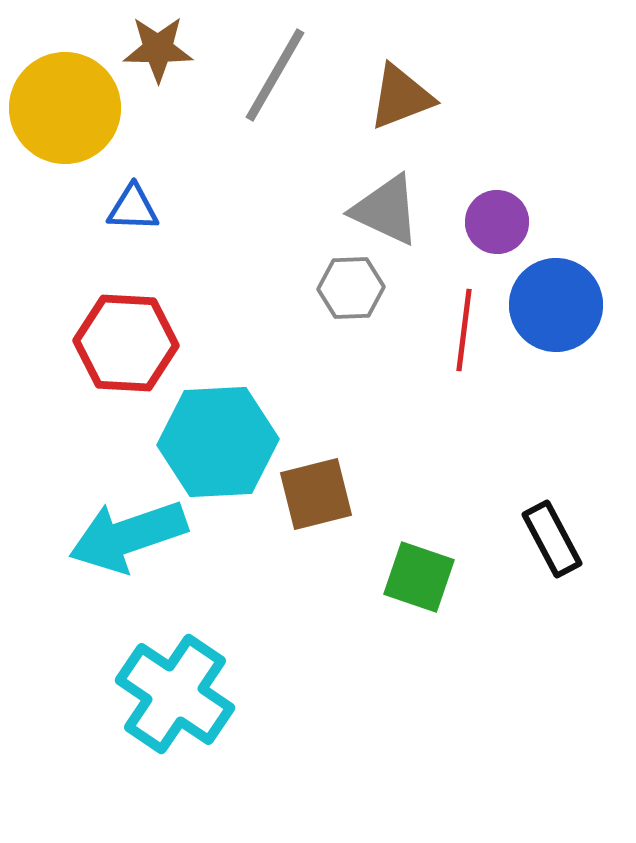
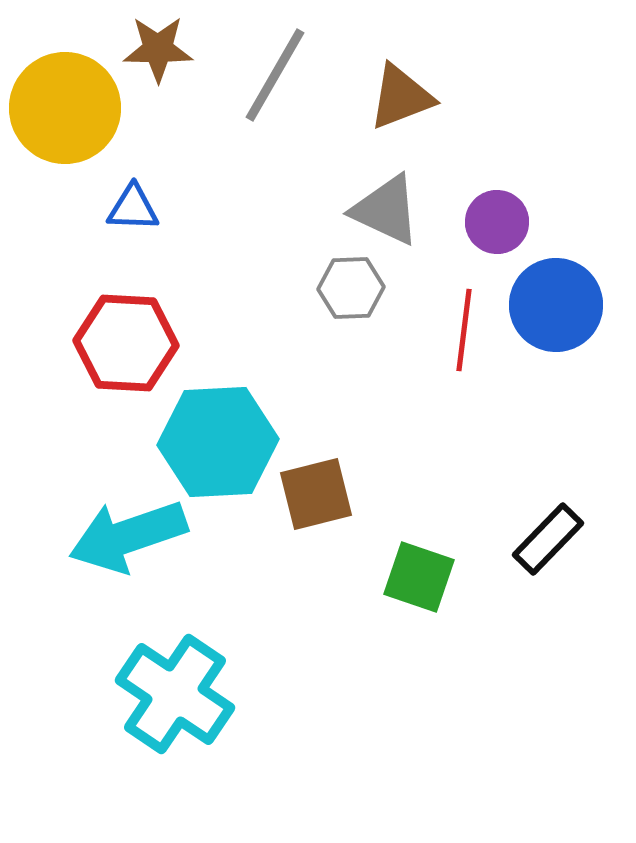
black rectangle: moved 4 px left; rotated 72 degrees clockwise
